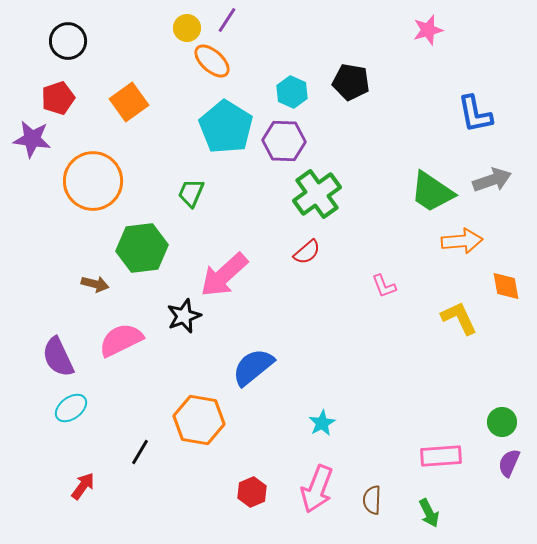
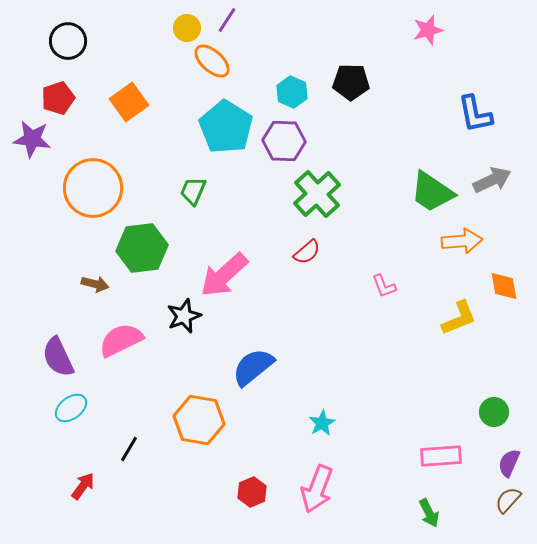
black pentagon at (351, 82): rotated 9 degrees counterclockwise
gray arrow at (492, 180): rotated 6 degrees counterclockwise
orange circle at (93, 181): moved 7 px down
green trapezoid at (191, 193): moved 2 px right, 2 px up
green cross at (317, 194): rotated 6 degrees counterclockwise
orange diamond at (506, 286): moved 2 px left
yellow L-shape at (459, 318): rotated 93 degrees clockwise
green circle at (502, 422): moved 8 px left, 10 px up
black line at (140, 452): moved 11 px left, 3 px up
brown semicircle at (372, 500): moved 136 px right; rotated 40 degrees clockwise
